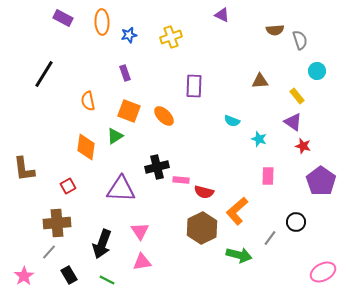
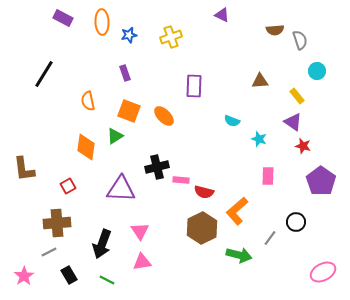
gray line at (49, 252): rotated 21 degrees clockwise
